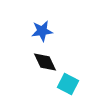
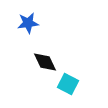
blue star: moved 14 px left, 8 px up
